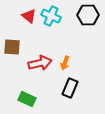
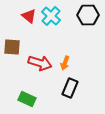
cyan cross: rotated 18 degrees clockwise
red arrow: rotated 30 degrees clockwise
